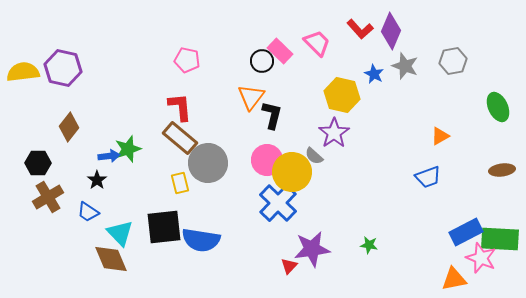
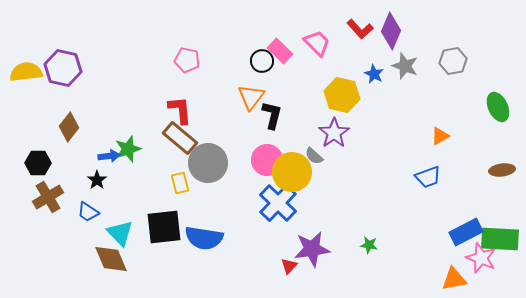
yellow semicircle at (23, 72): moved 3 px right
red L-shape at (180, 107): moved 3 px down
blue semicircle at (201, 240): moved 3 px right, 2 px up
